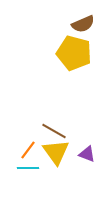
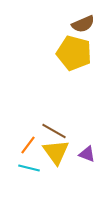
orange line: moved 5 px up
cyan line: moved 1 px right; rotated 15 degrees clockwise
